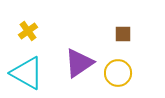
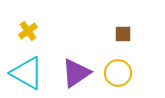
purple triangle: moved 3 px left, 10 px down
